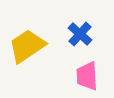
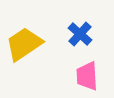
yellow trapezoid: moved 3 px left, 2 px up
